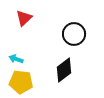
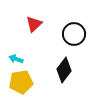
red triangle: moved 10 px right, 6 px down
black diamond: rotated 15 degrees counterclockwise
yellow pentagon: rotated 15 degrees counterclockwise
